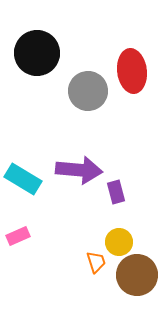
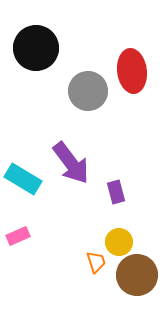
black circle: moved 1 px left, 5 px up
purple arrow: moved 8 px left, 7 px up; rotated 48 degrees clockwise
